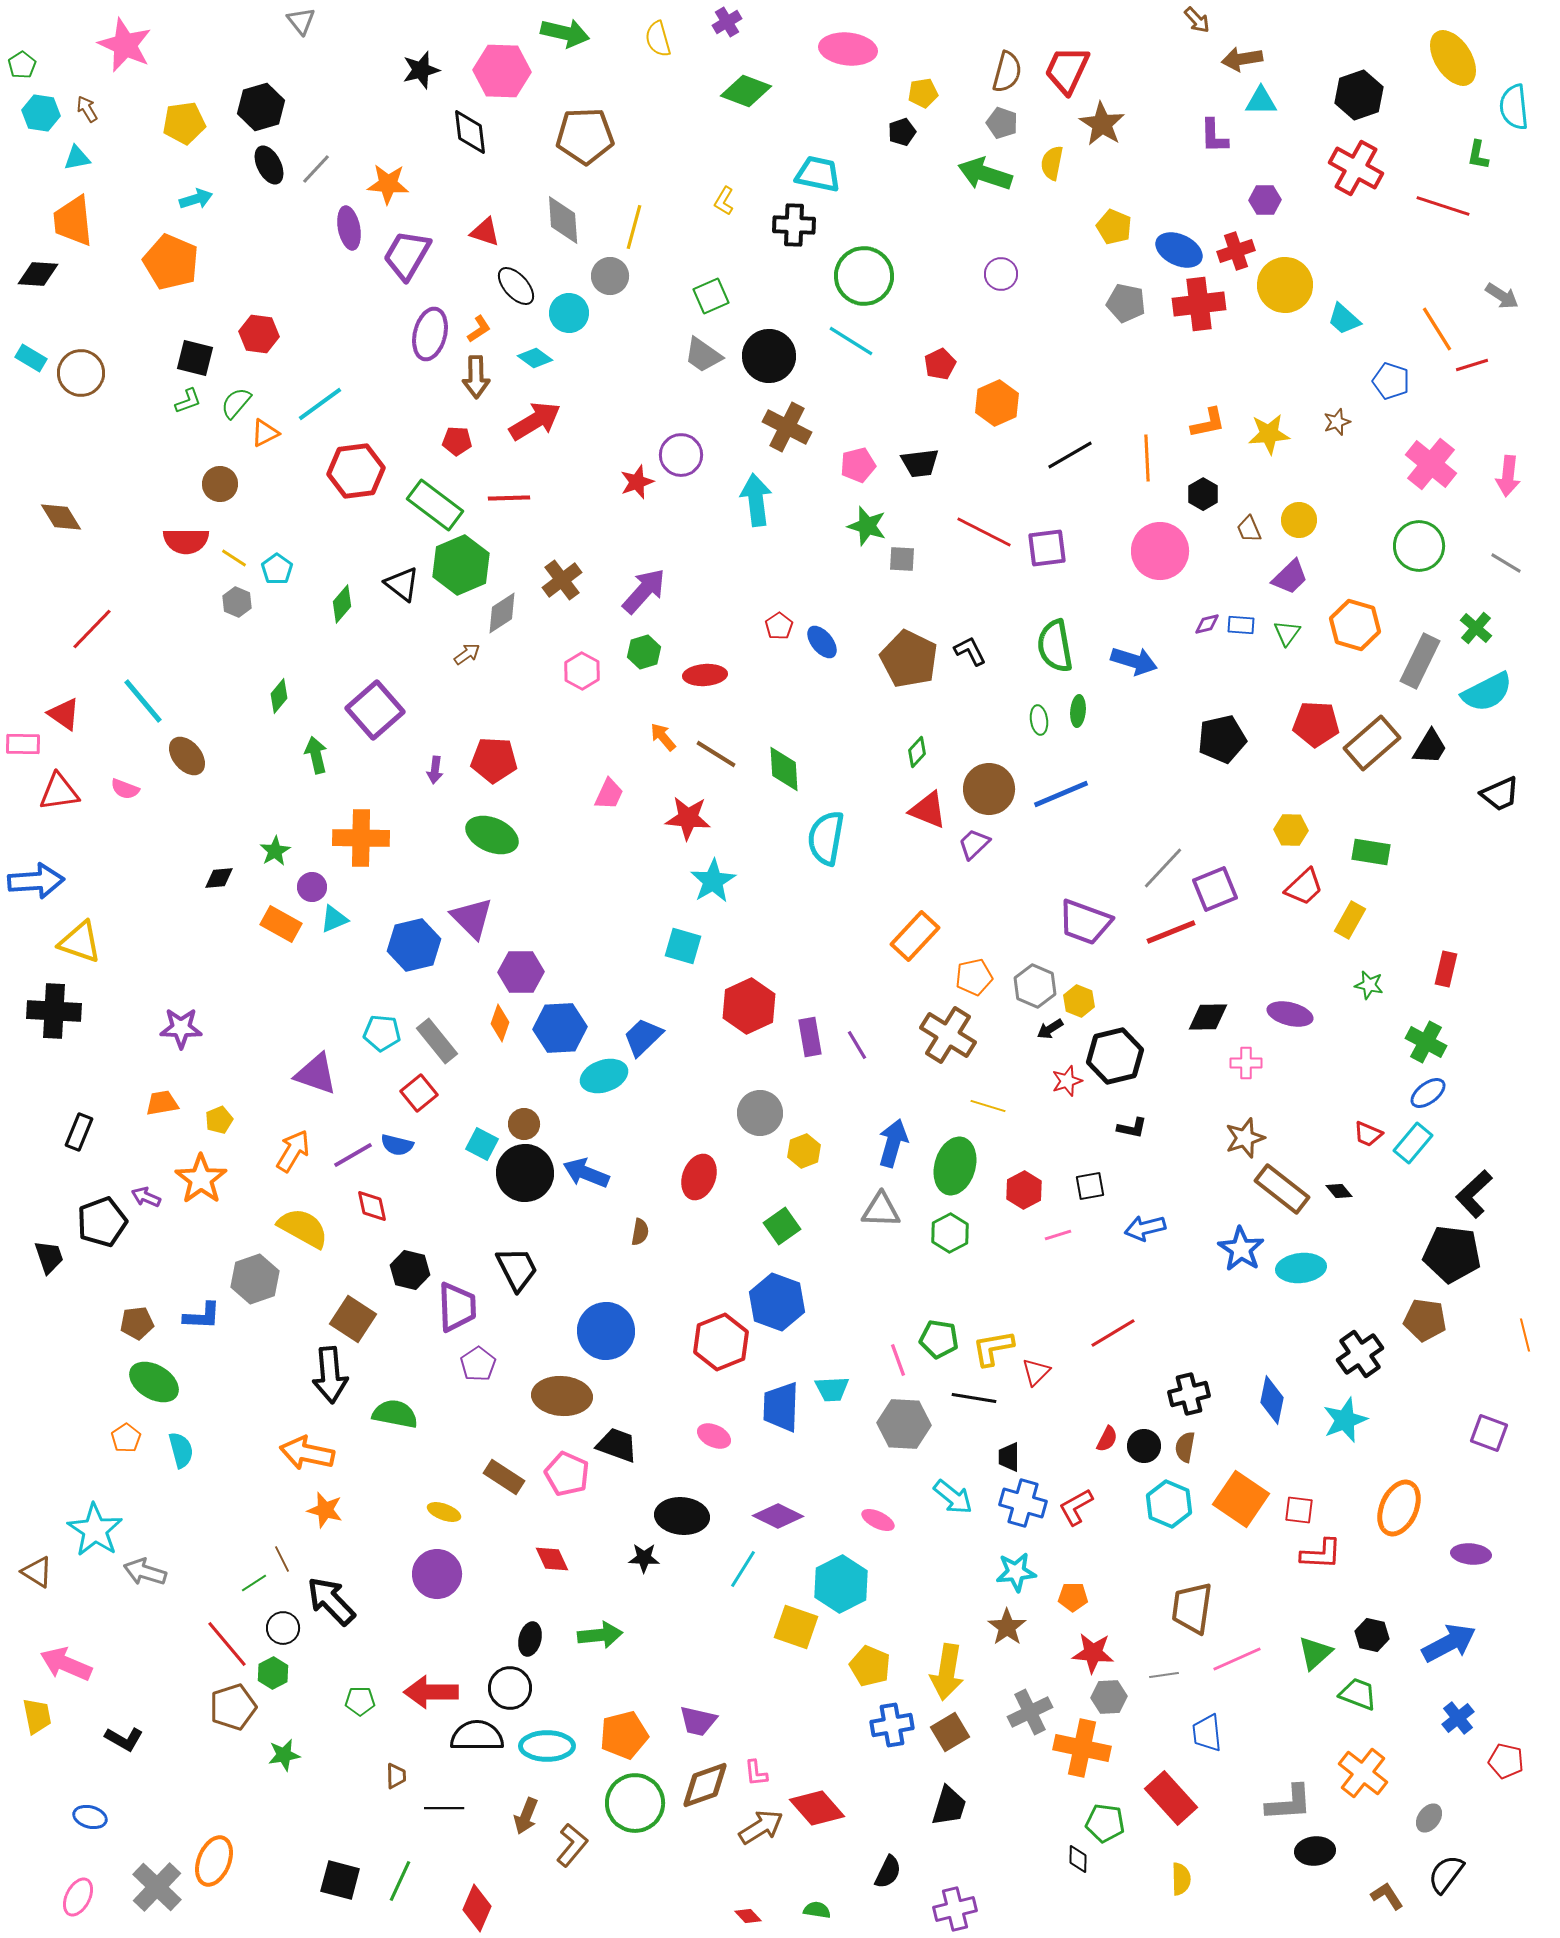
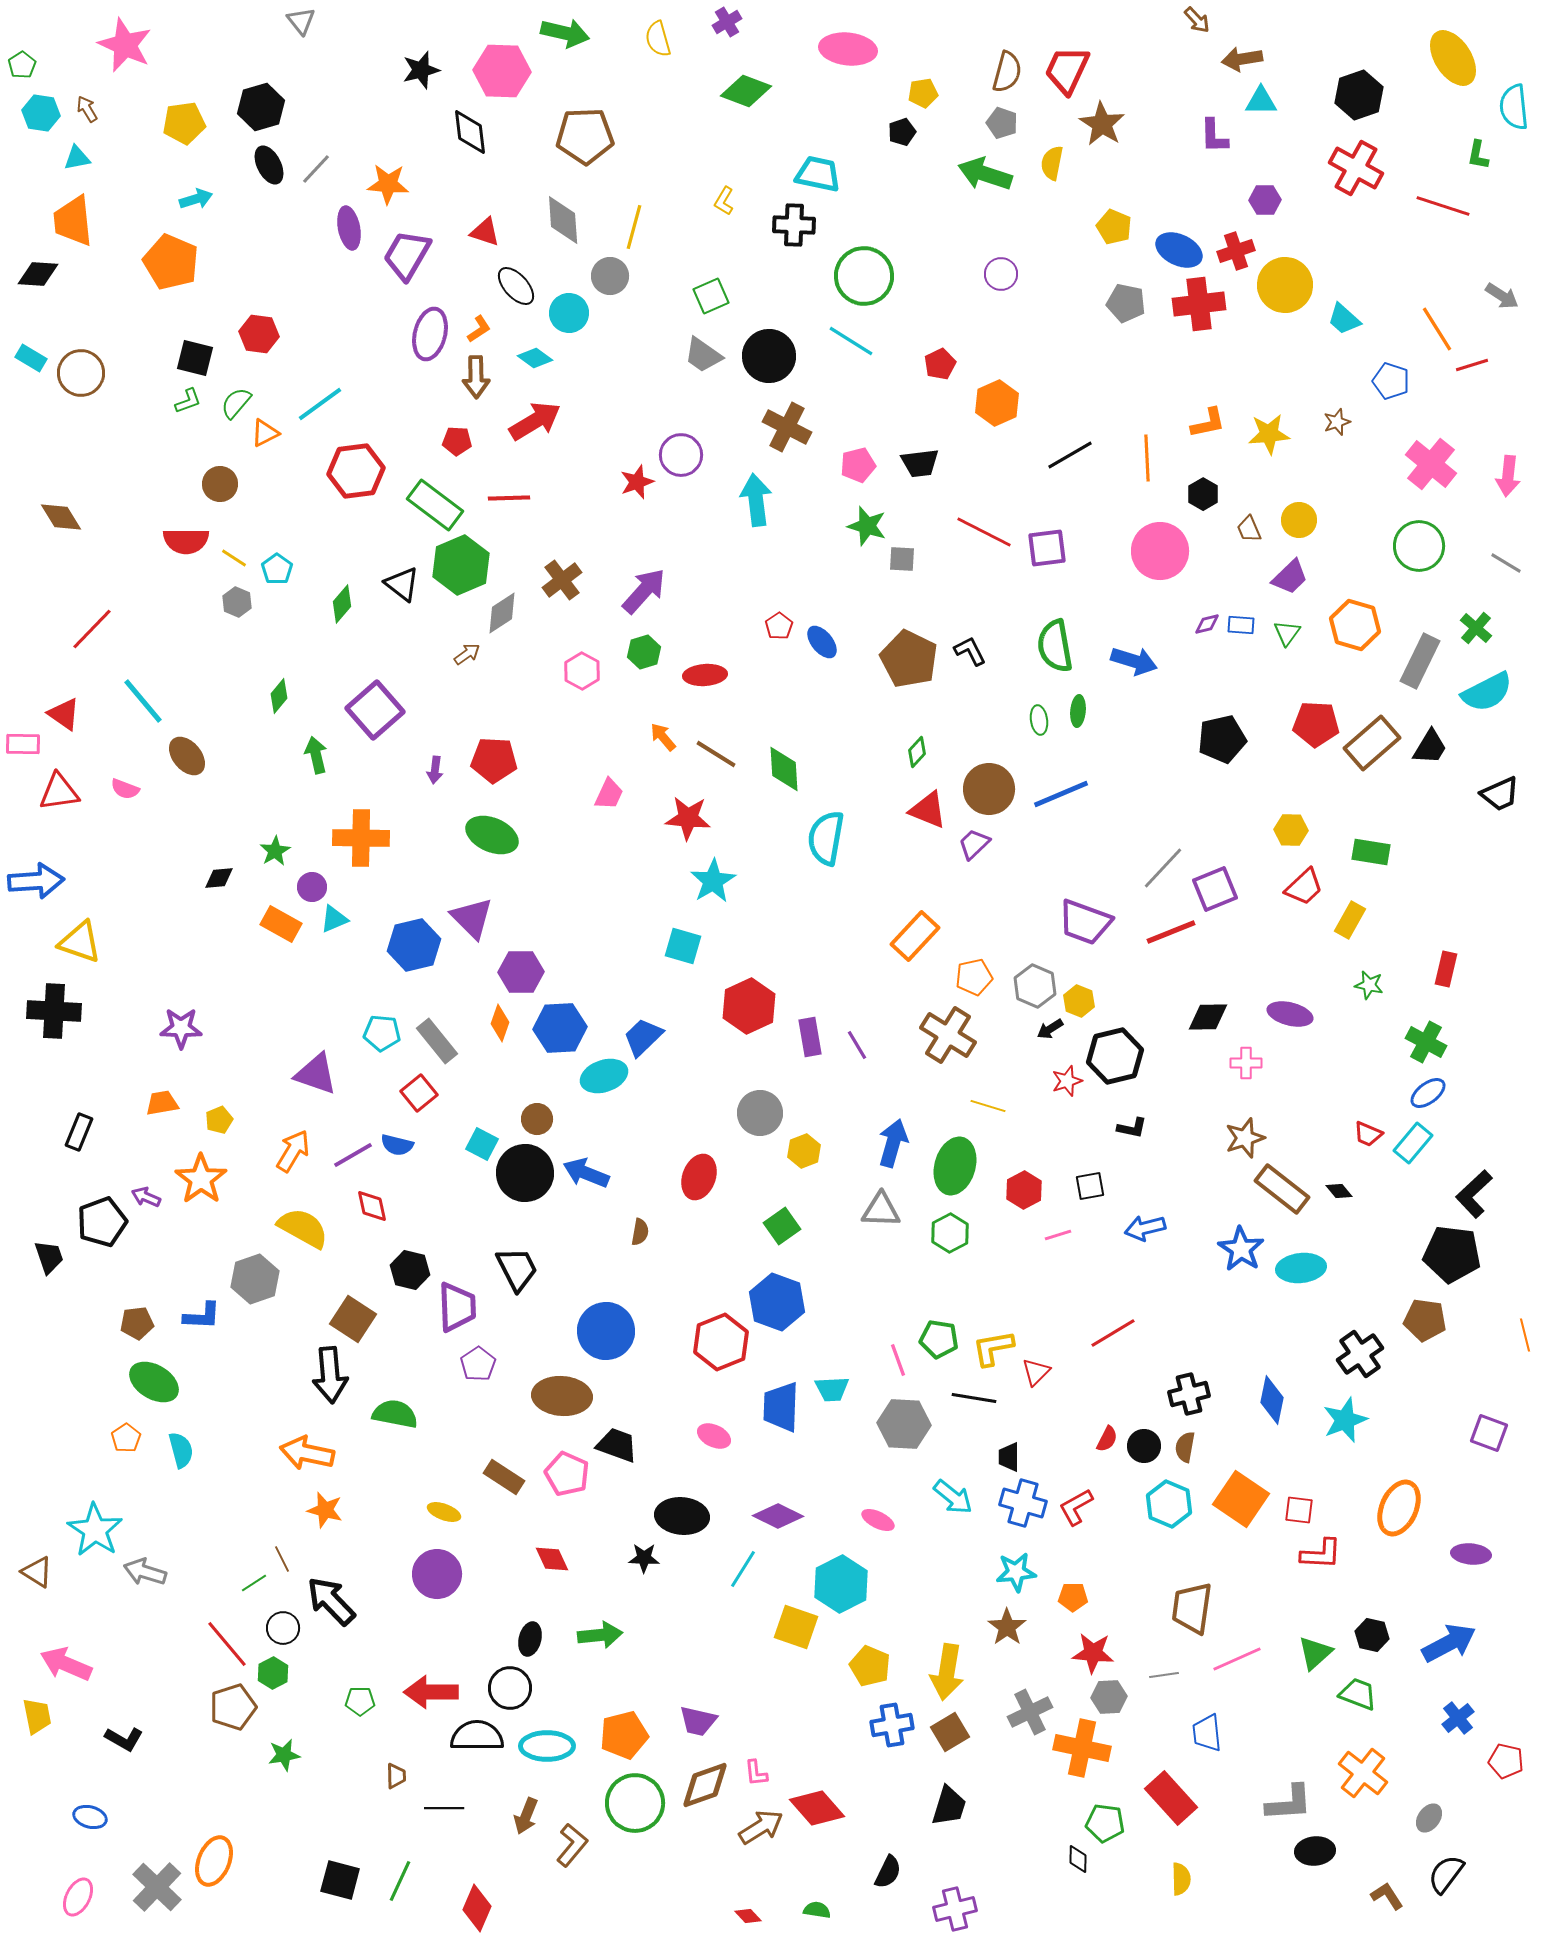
brown circle at (524, 1124): moved 13 px right, 5 px up
